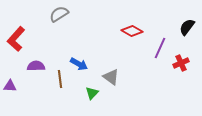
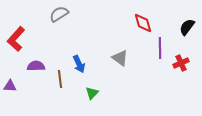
red diamond: moved 11 px right, 8 px up; rotated 45 degrees clockwise
purple line: rotated 25 degrees counterclockwise
blue arrow: rotated 36 degrees clockwise
gray triangle: moved 9 px right, 19 px up
